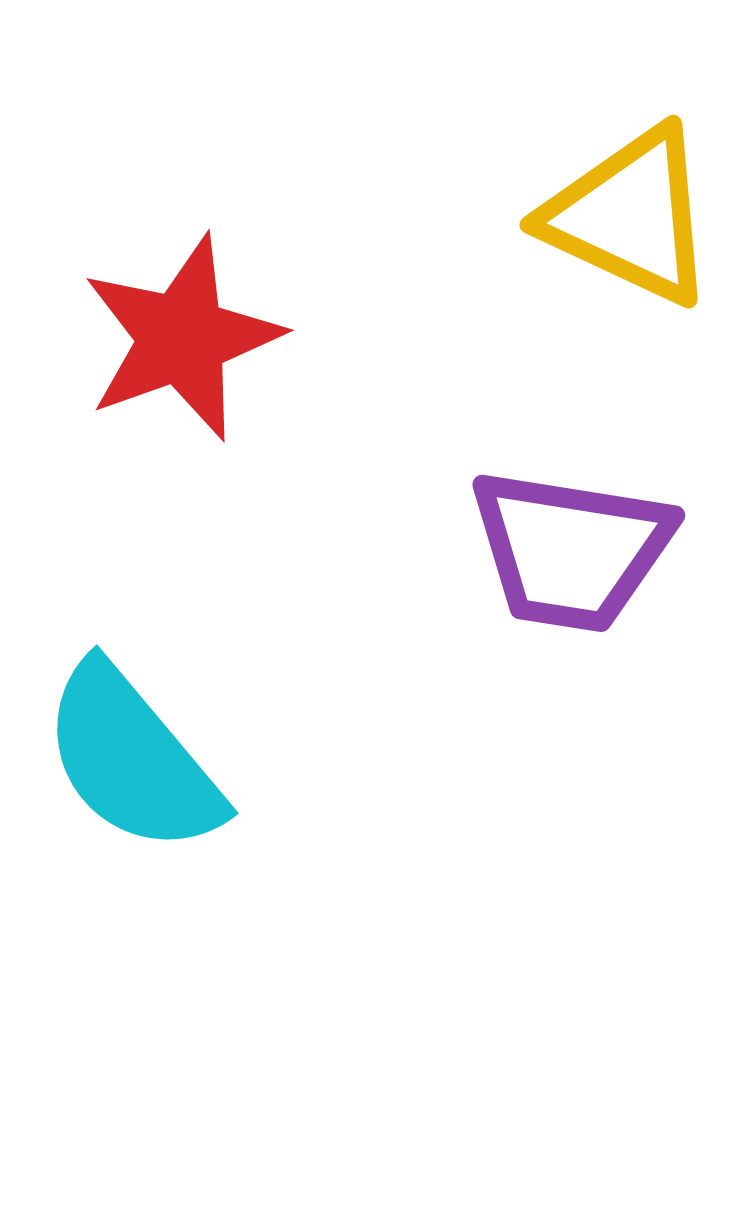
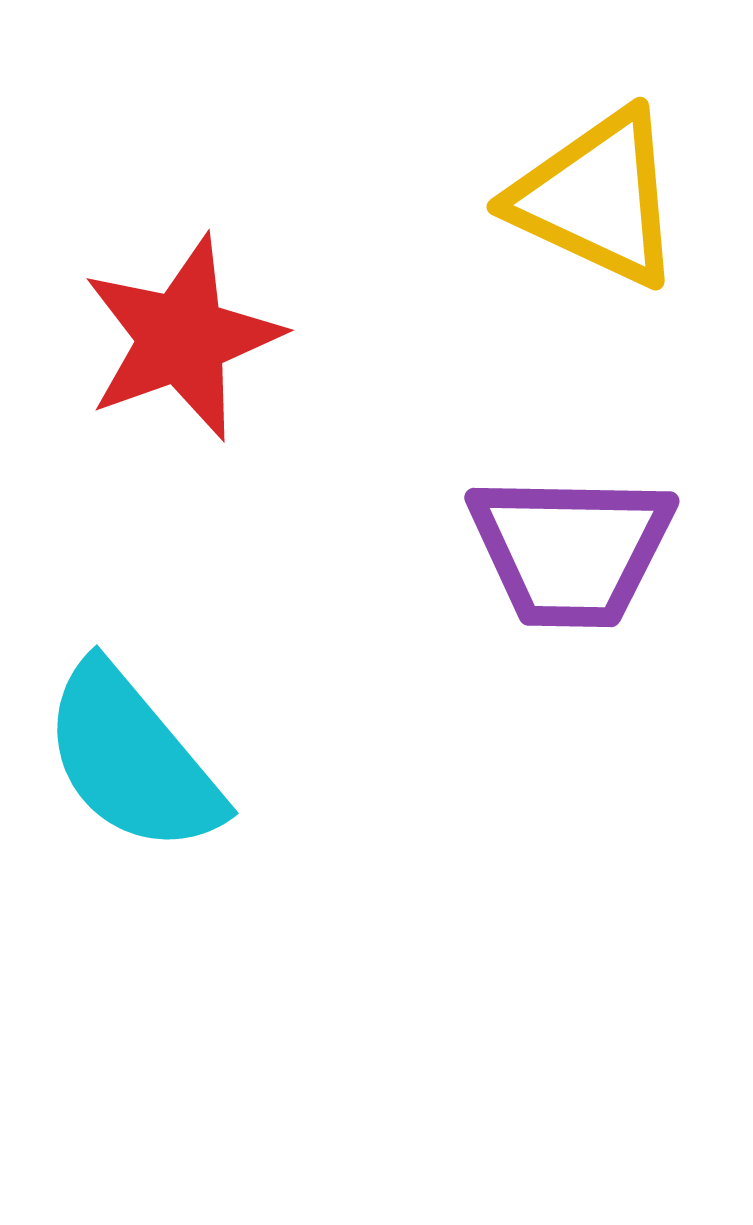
yellow triangle: moved 33 px left, 18 px up
purple trapezoid: rotated 8 degrees counterclockwise
